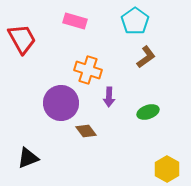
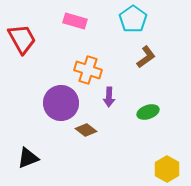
cyan pentagon: moved 2 px left, 2 px up
brown diamond: moved 1 px up; rotated 15 degrees counterclockwise
